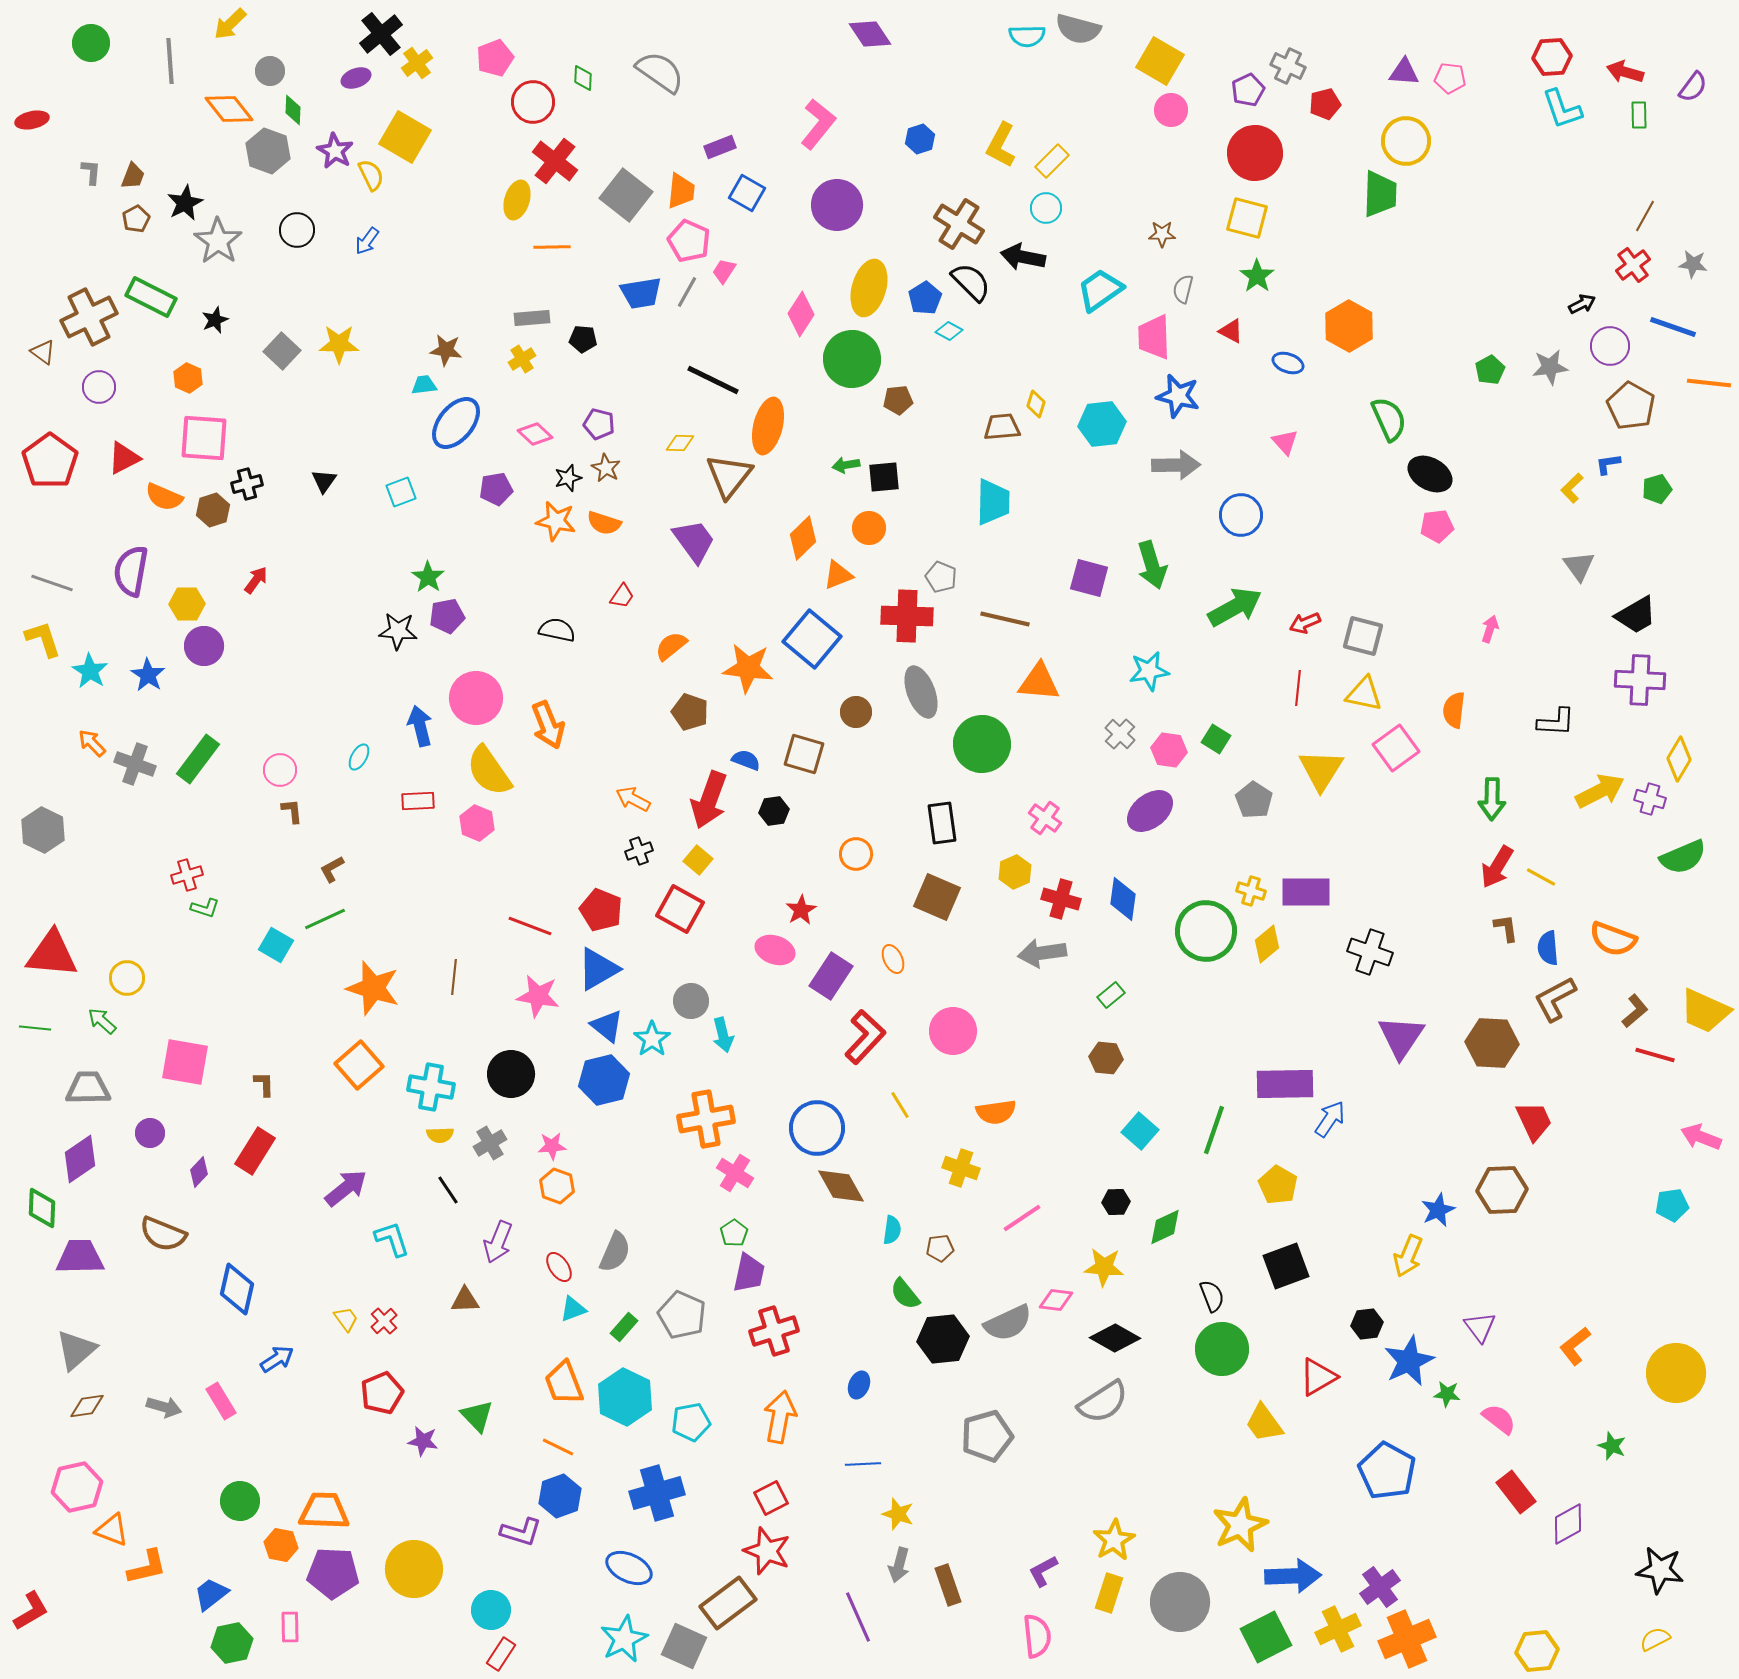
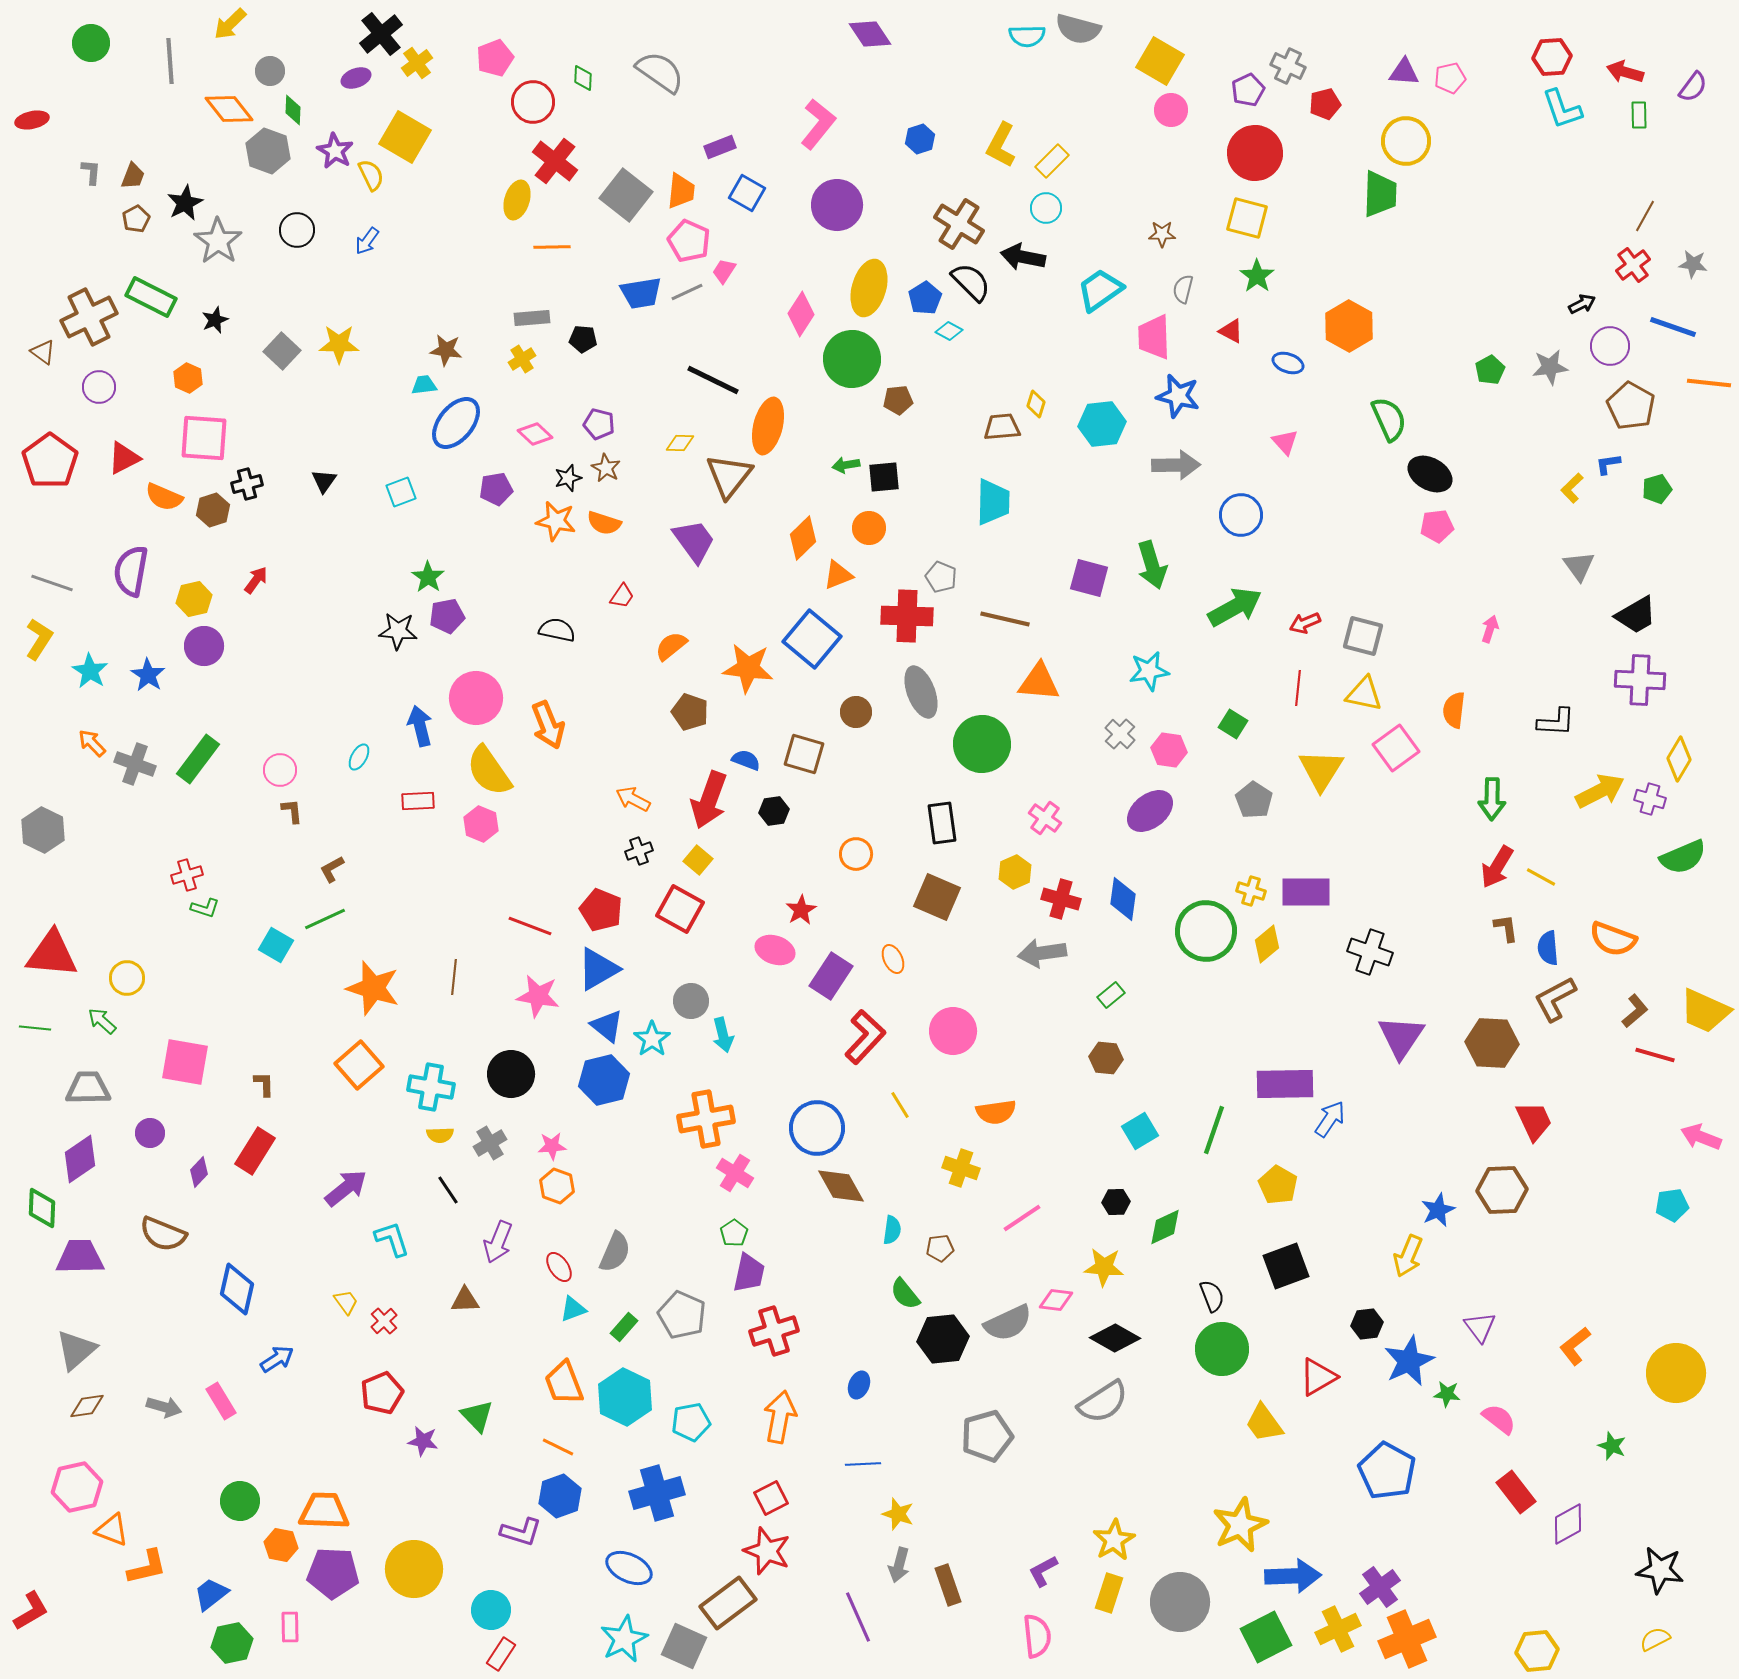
pink pentagon at (1450, 78): rotated 20 degrees counterclockwise
gray line at (687, 292): rotated 36 degrees clockwise
yellow hexagon at (187, 604): moved 7 px right, 5 px up; rotated 12 degrees counterclockwise
yellow L-shape at (43, 639): moved 4 px left; rotated 51 degrees clockwise
green square at (1216, 739): moved 17 px right, 15 px up
pink hexagon at (477, 823): moved 4 px right, 1 px down
cyan square at (1140, 1131): rotated 18 degrees clockwise
yellow trapezoid at (346, 1319): moved 17 px up
